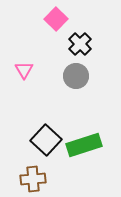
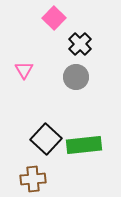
pink square: moved 2 px left, 1 px up
gray circle: moved 1 px down
black square: moved 1 px up
green rectangle: rotated 12 degrees clockwise
